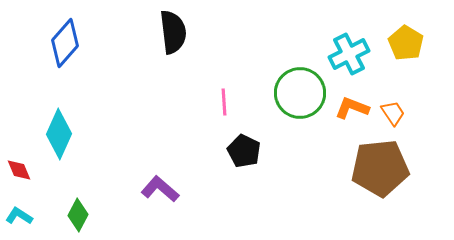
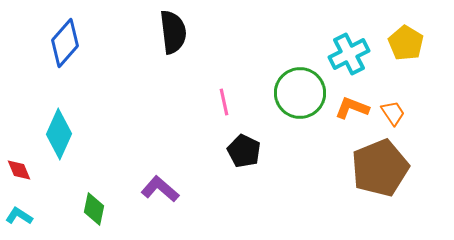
pink line: rotated 8 degrees counterclockwise
brown pentagon: rotated 16 degrees counterclockwise
green diamond: moved 16 px right, 6 px up; rotated 16 degrees counterclockwise
